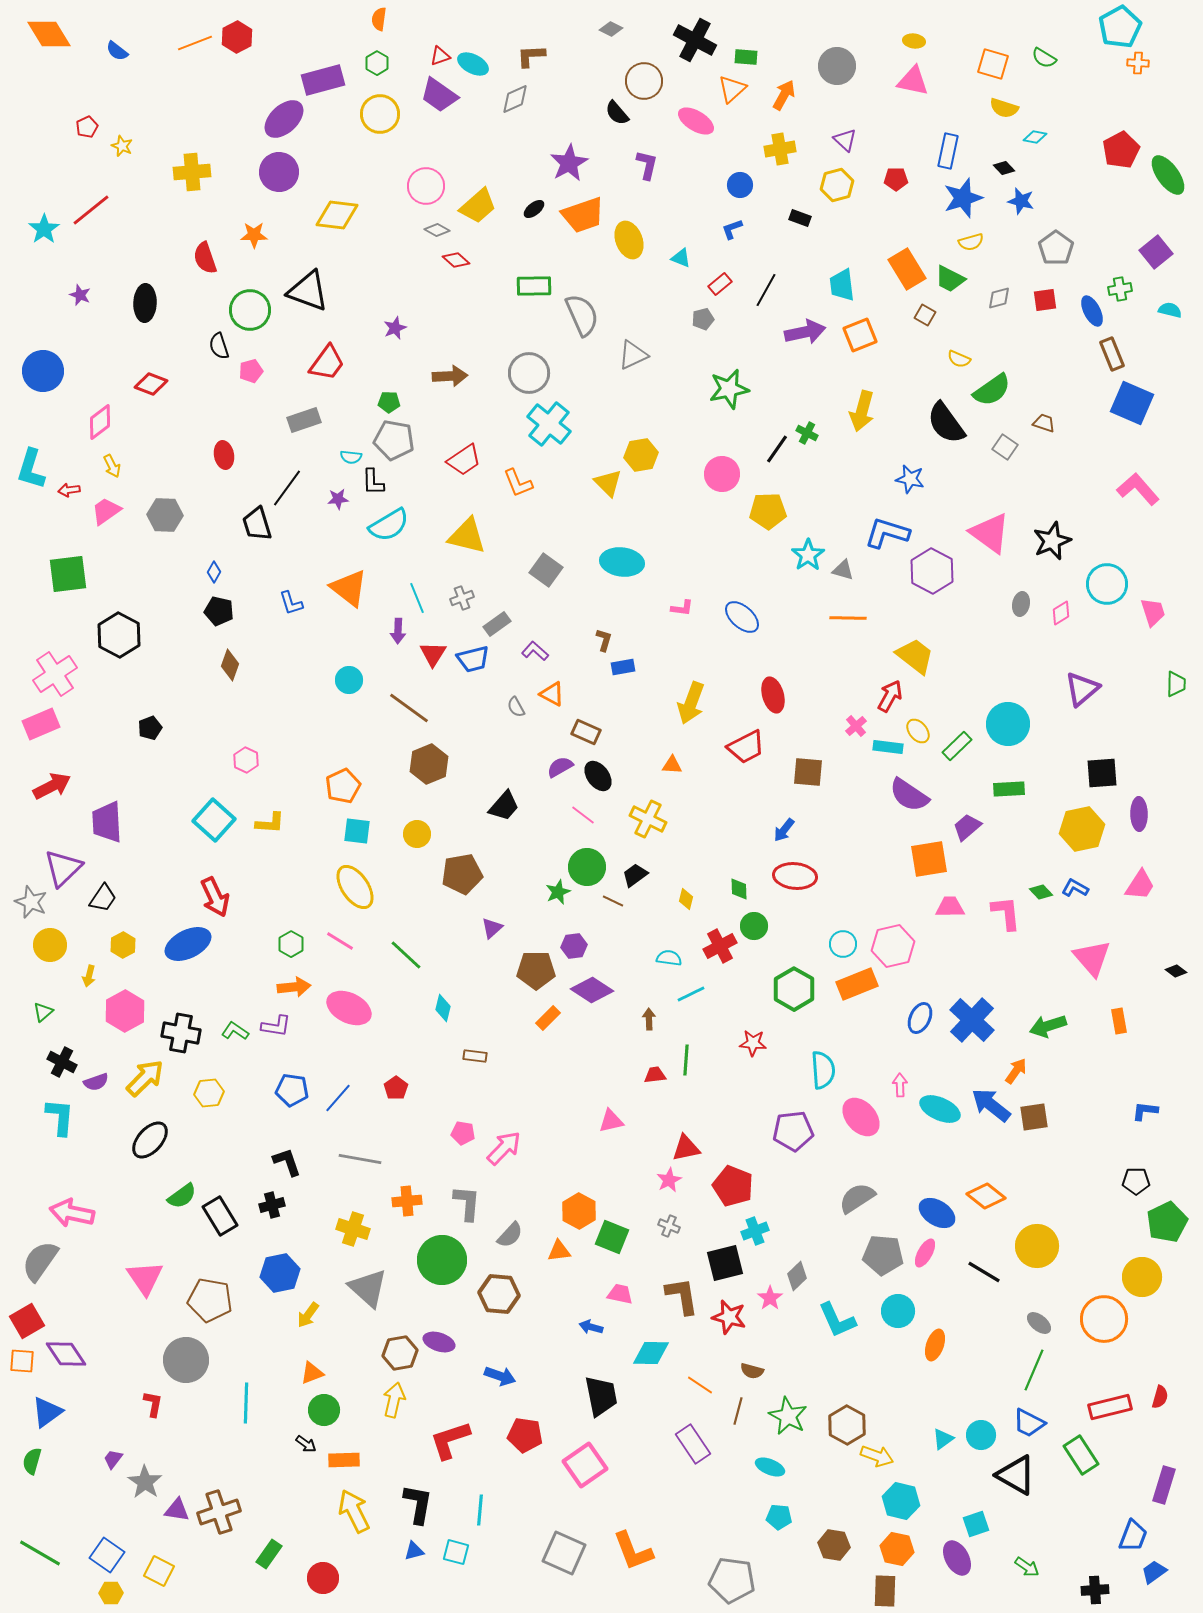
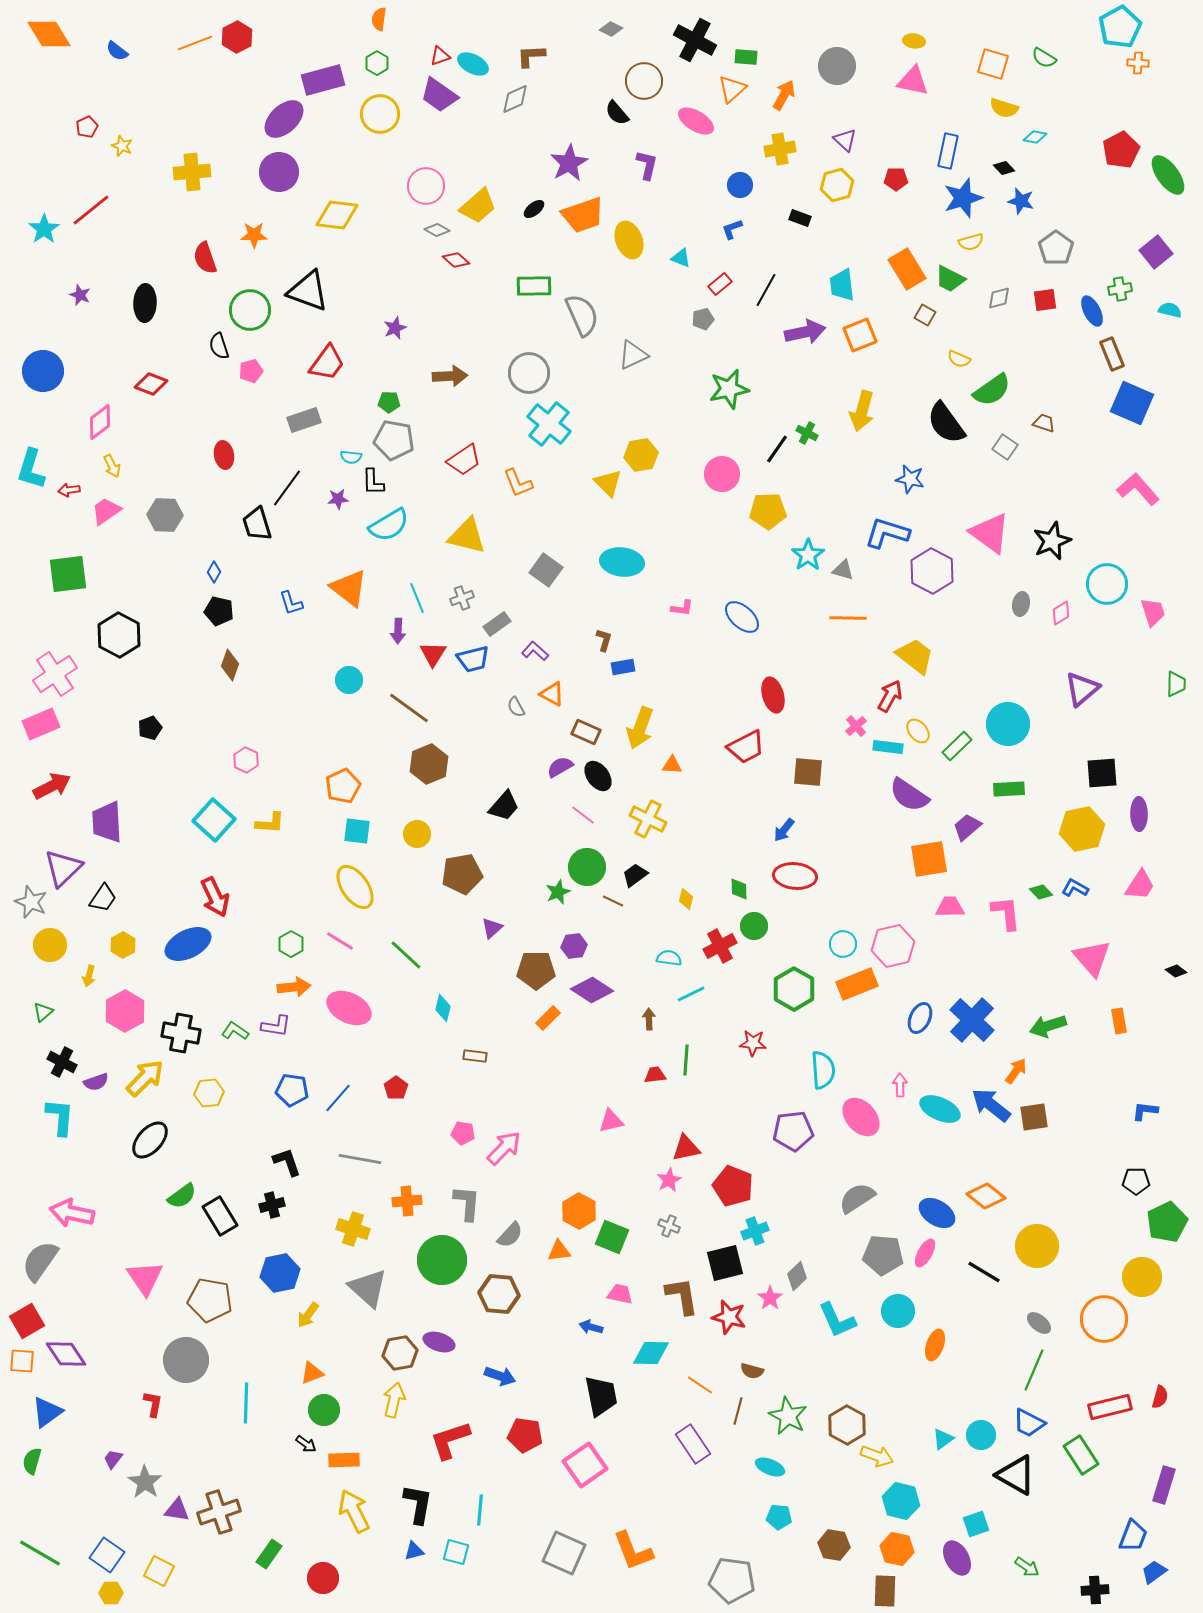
yellow arrow at (691, 703): moved 51 px left, 25 px down
